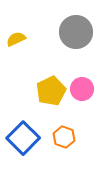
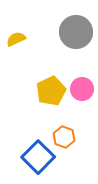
blue square: moved 15 px right, 19 px down
